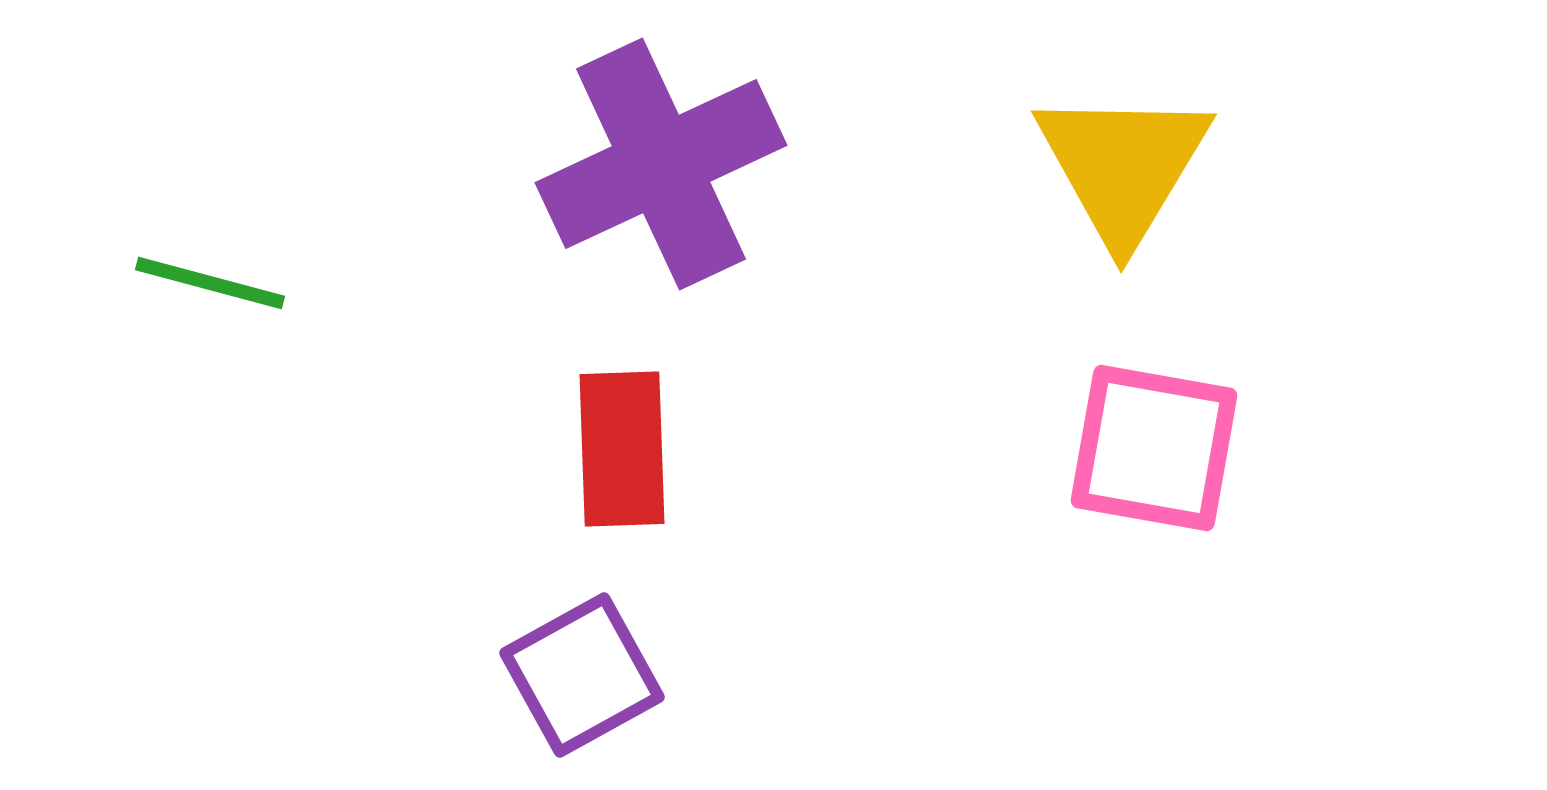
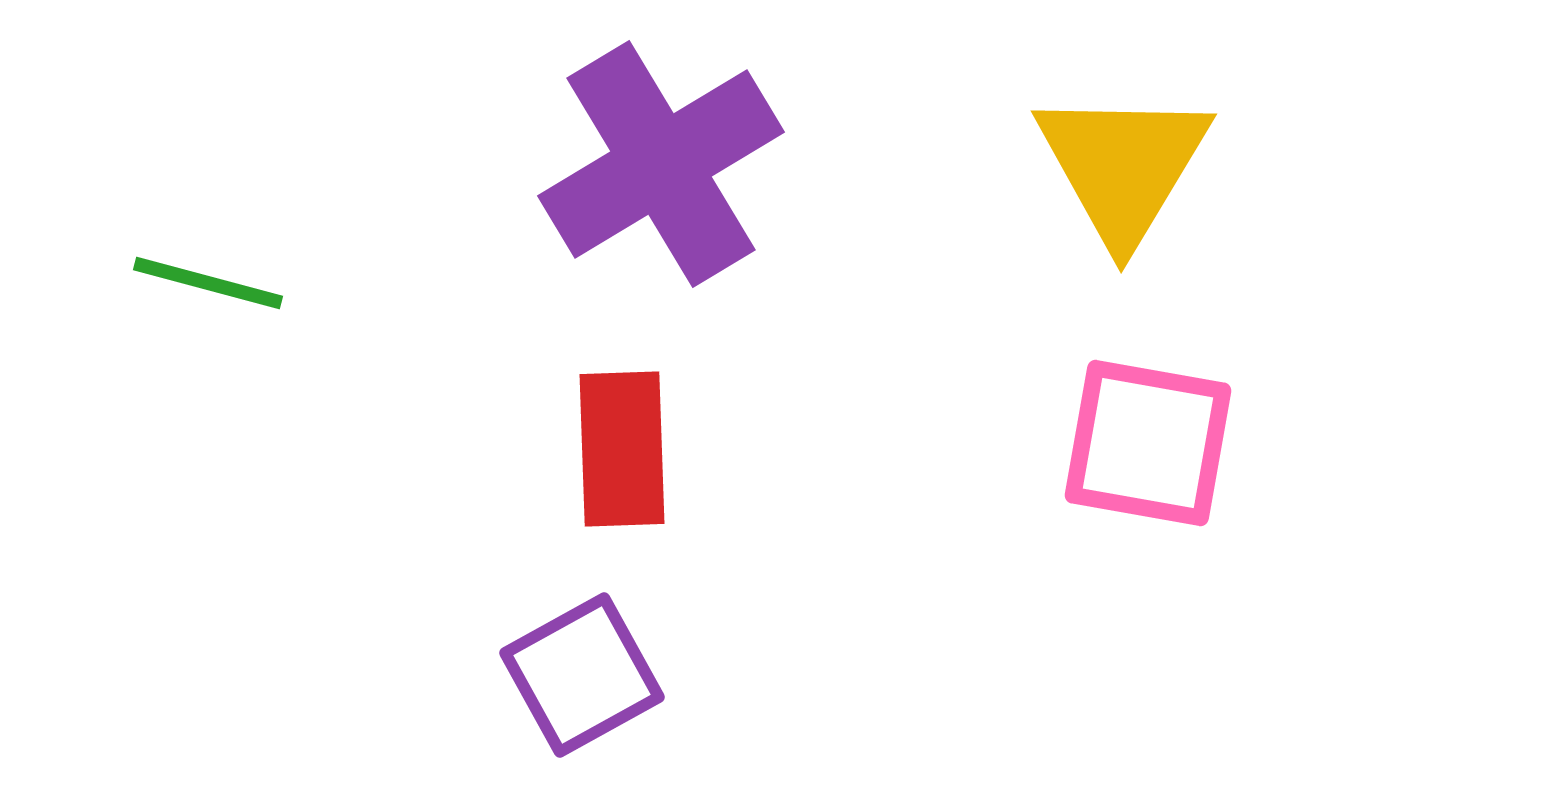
purple cross: rotated 6 degrees counterclockwise
green line: moved 2 px left
pink square: moved 6 px left, 5 px up
